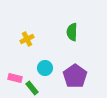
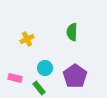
green rectangle: moved 7 px right
